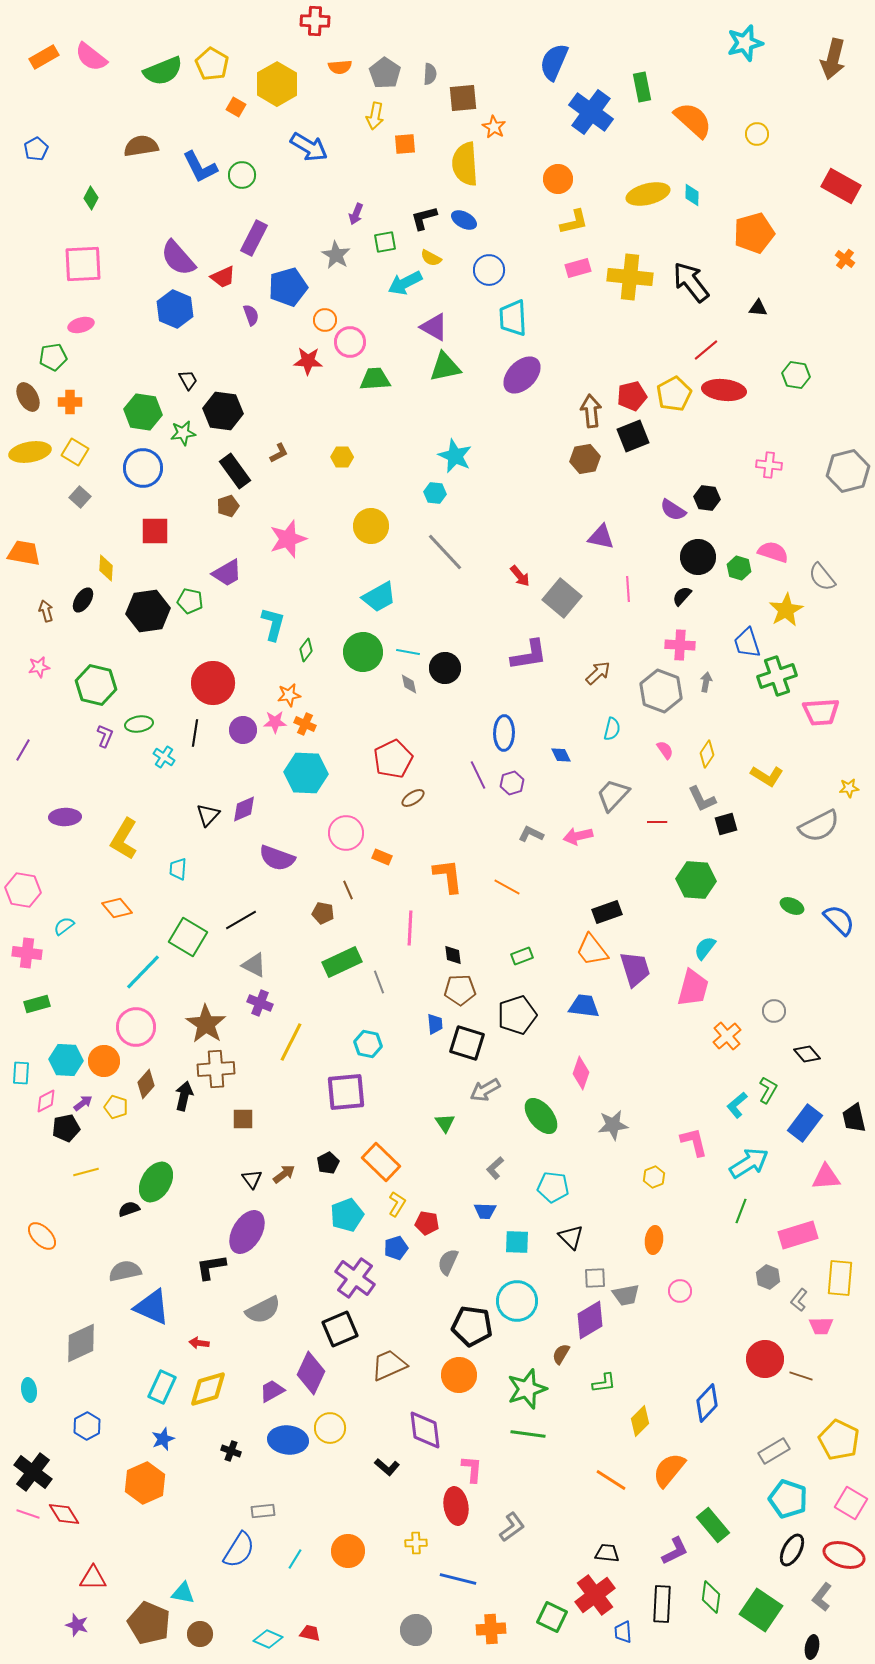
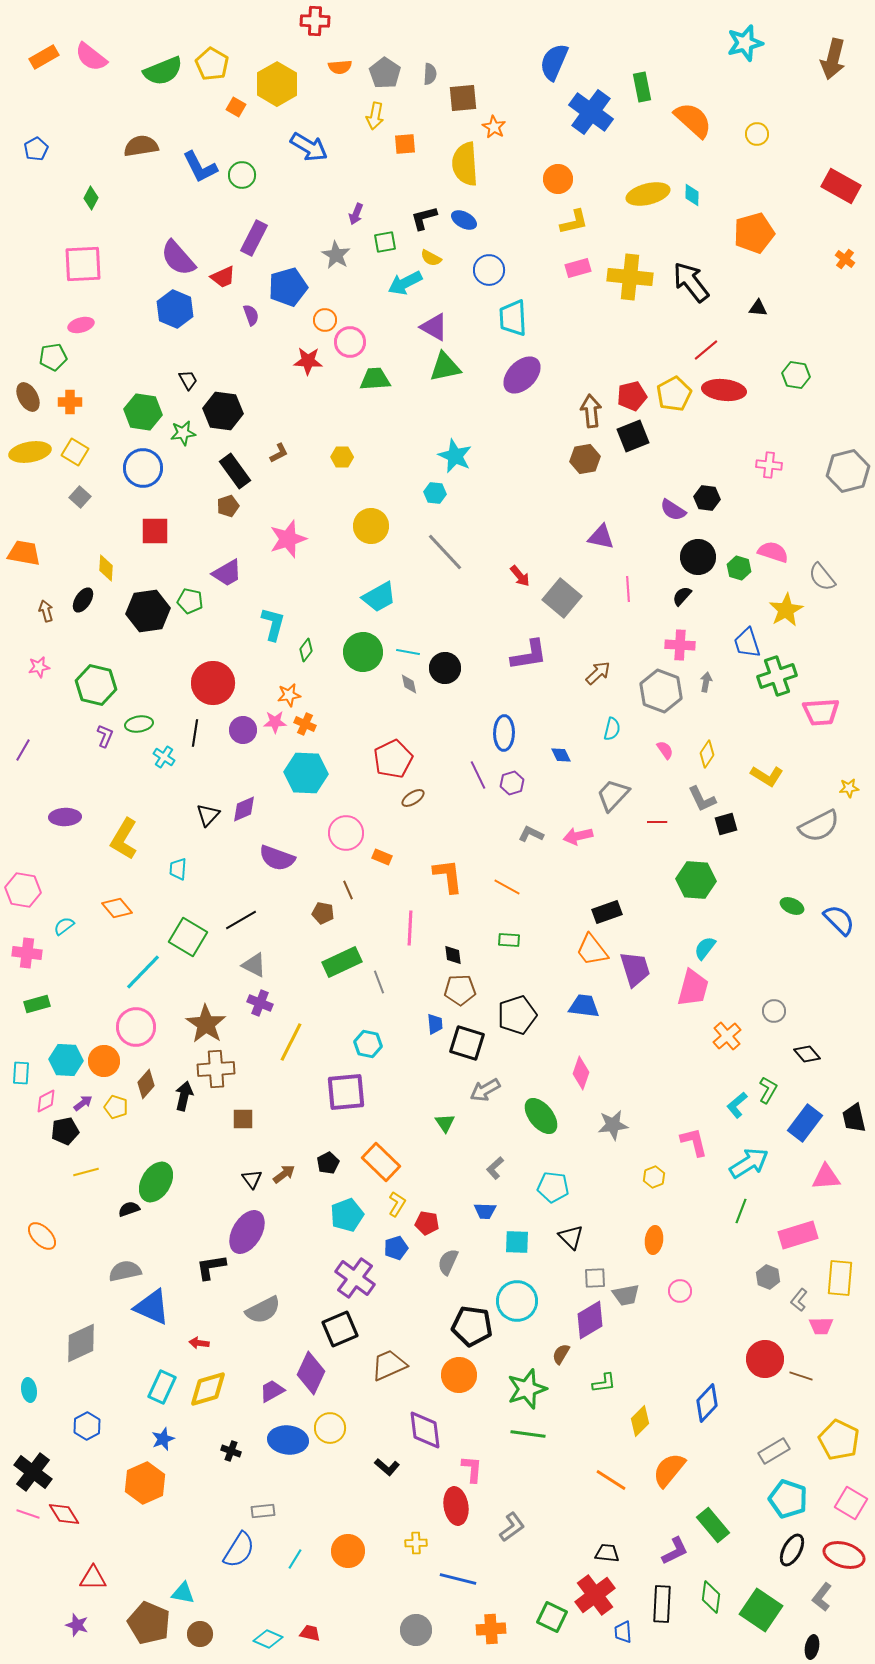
green rectangle at (522, 956): moved 13 px left, 16 px up; rotated 25 degrees clockwise
black pentagon at (66, 1128): moved 1 px left, 3 px down
